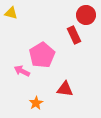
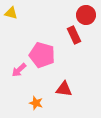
pink pentagon: rotated 25 degrees counterclockwise
pink arrow: moved 3 px left, 1 px up; rotated 70 degrees counterclockwise
red triangle: moved 1 px left
orange star: rotated 24 degrees counterclockwise
